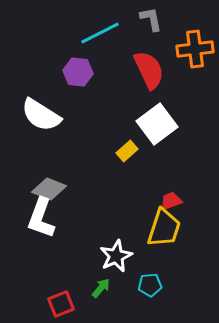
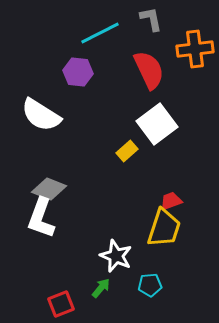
white star: rotated 24 degrees counterclockwise
